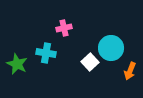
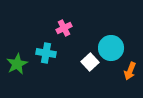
pink cross: rotated 14 degrees counterclockwise
green star: rotated 20 degrees clockwise
